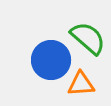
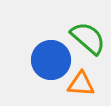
orange triangle: rotated 8 degrees clockwise
